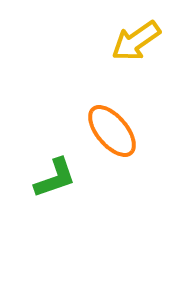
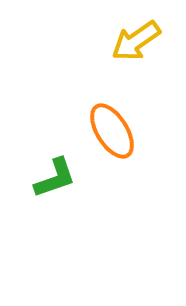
orange ellipse: rotated 8 degrees clockwise
